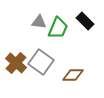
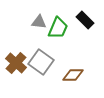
black rectangle: moved 1 px up
